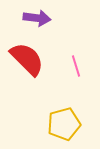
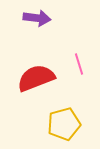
red semicircle: moved 9 px right, 19 px down; rotated 66 degrees counterclockwise
pink line: moved 3 px right, 2 px up
